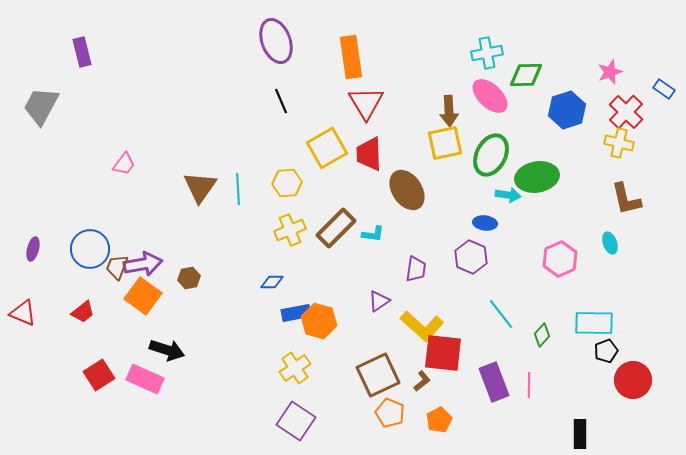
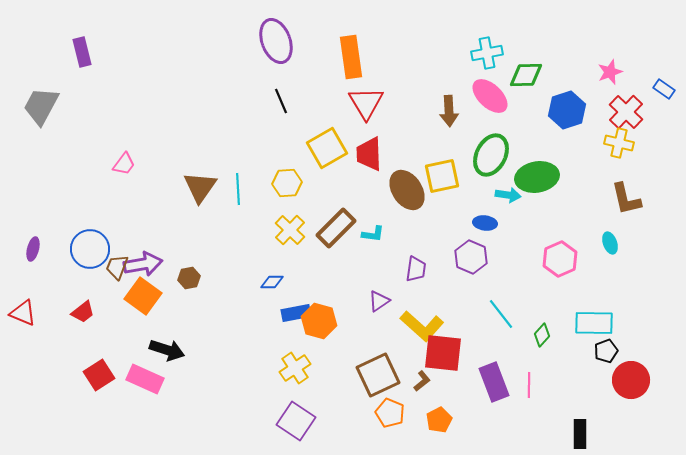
yellow square at (445, 143): moved 3 px left, 33 px down
yellow cross at (290, 230): rotated 24 degrees counterclockwise
red circle at (633, 380): moved 2 px left
